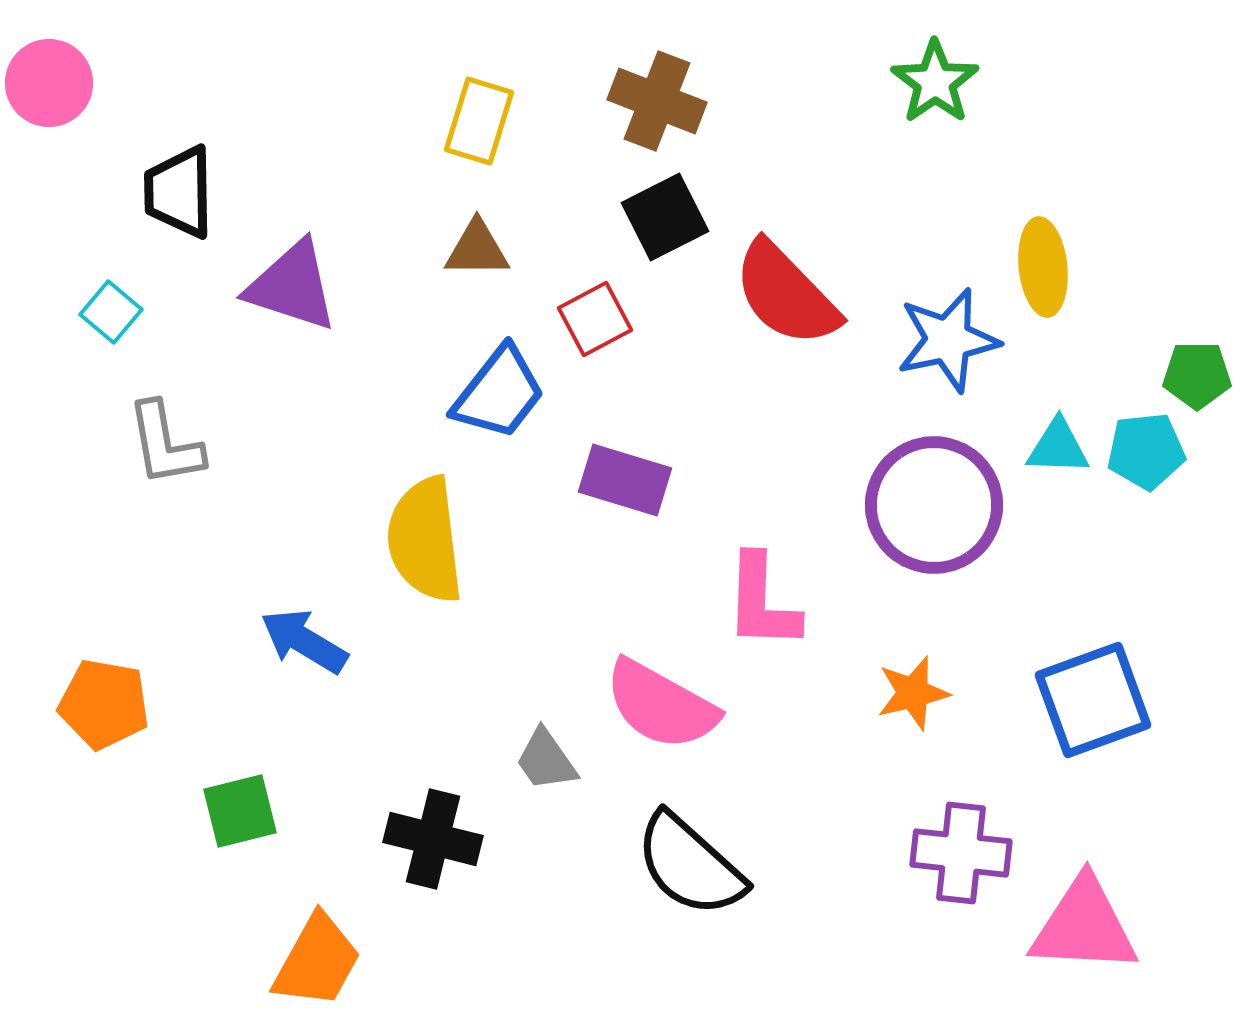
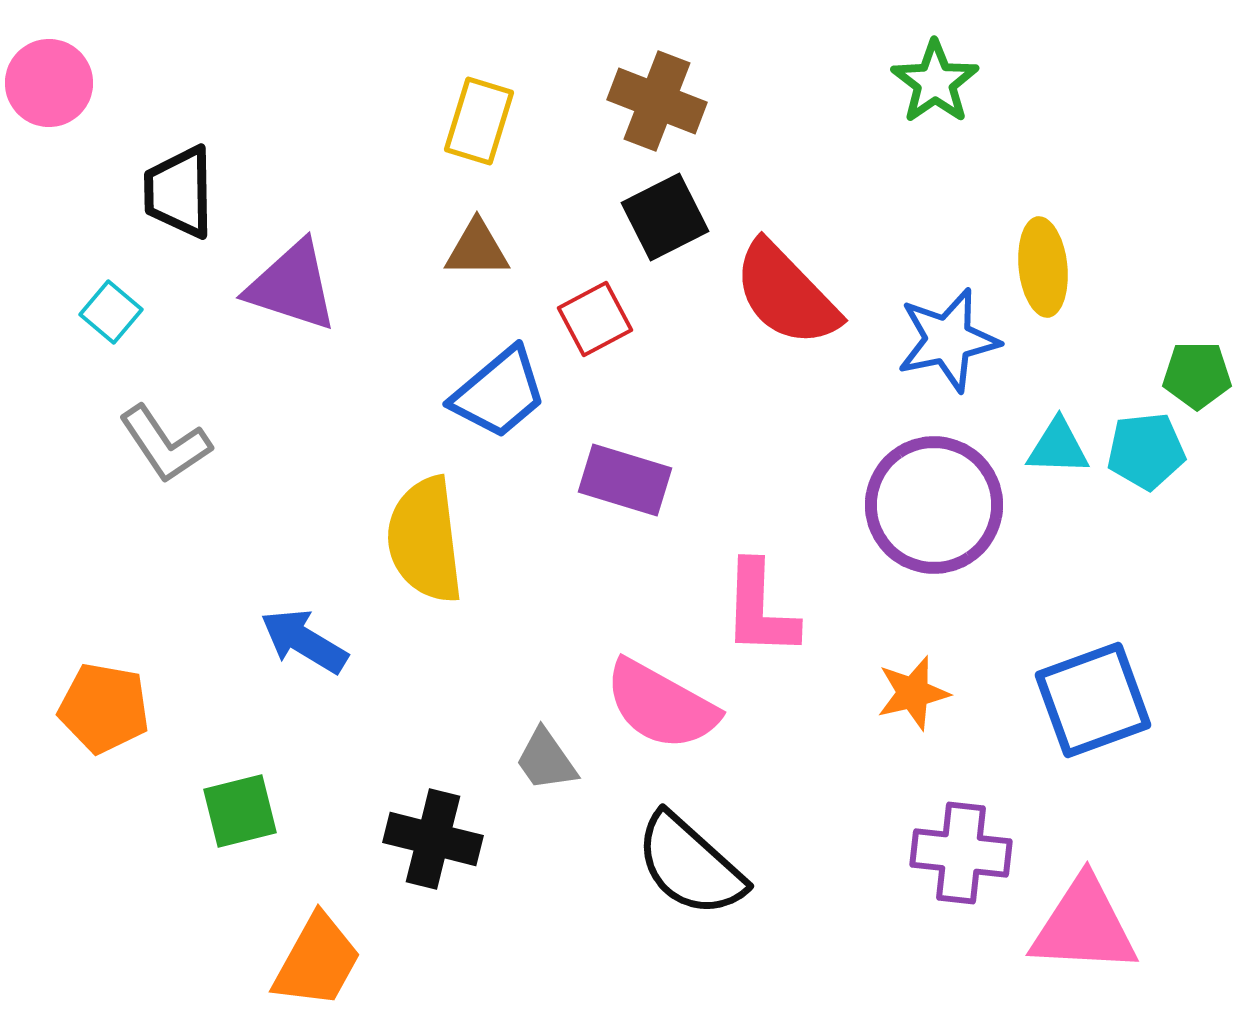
blue trapezoid: rotated 12 degrees clockwise
gray L-shape: rotated 24 degrees counterclockwise
pink L-shape: moved 2 px left, 7 px down
orange pentagon: moved 4 px down
